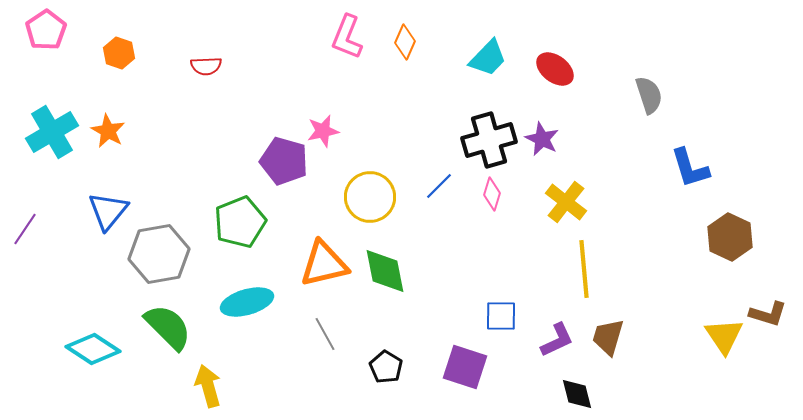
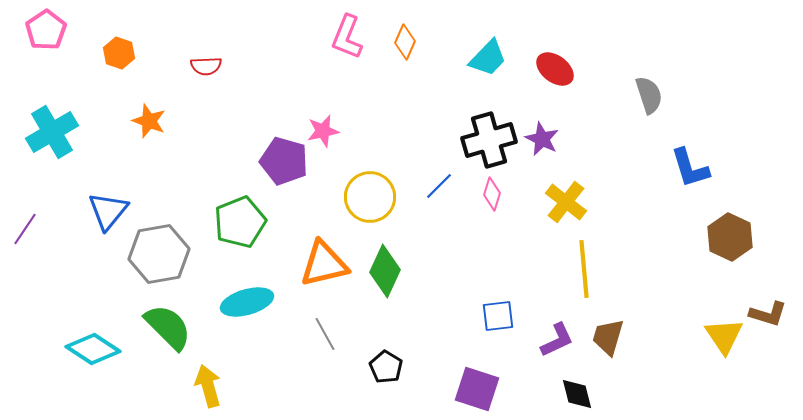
orange star: moved 41 px right, 10 px up; rotated 8 degrees counterclockwise
green diamond: rotated 36 degrees clockwise
blue square: moved 3 px left; rotated 8 degrees counterclockwise
purple square: moved 12 px right, 22 px down
